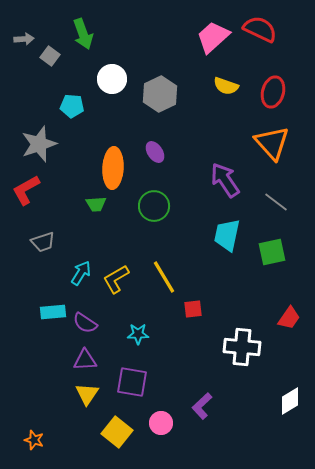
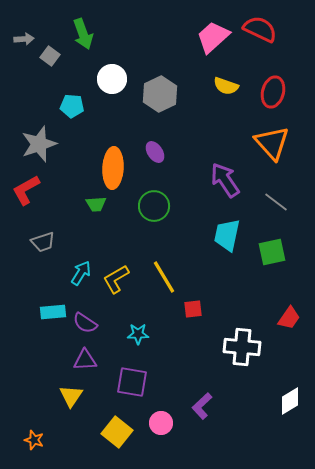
yellow triangle: moved 16 px left, 2 px down
